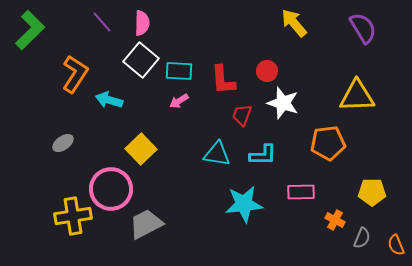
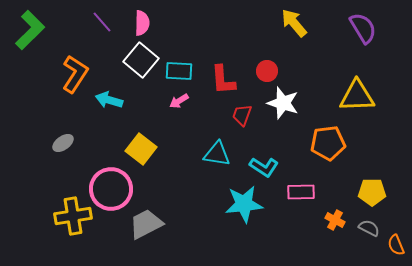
yellow square: rotated 8 degrees counterclockwise
cyan L-shape: moved 1 px right, 12 px down; rotated 32 degrees clockwise
gray semicircle: moved 7 px right, 10 px up; rotated 85 degrees counterclockwise
